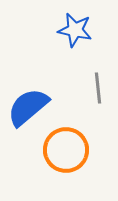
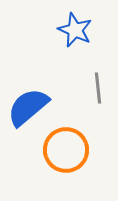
blue star: rotated 12 degrees clockwise
